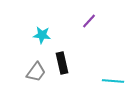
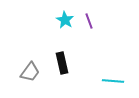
purple line: rotated 63 degrees counterclockwise
cyan star: moved 23 px right, 15 px up; rotated 24 degrees clockwise
gray trapezoid: moved 6 px left
